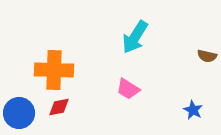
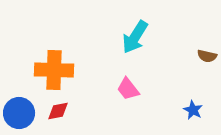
pink trapezoid: rotated 20 degrees clockwise
red diamond: moved 1 px left, 4 px down
